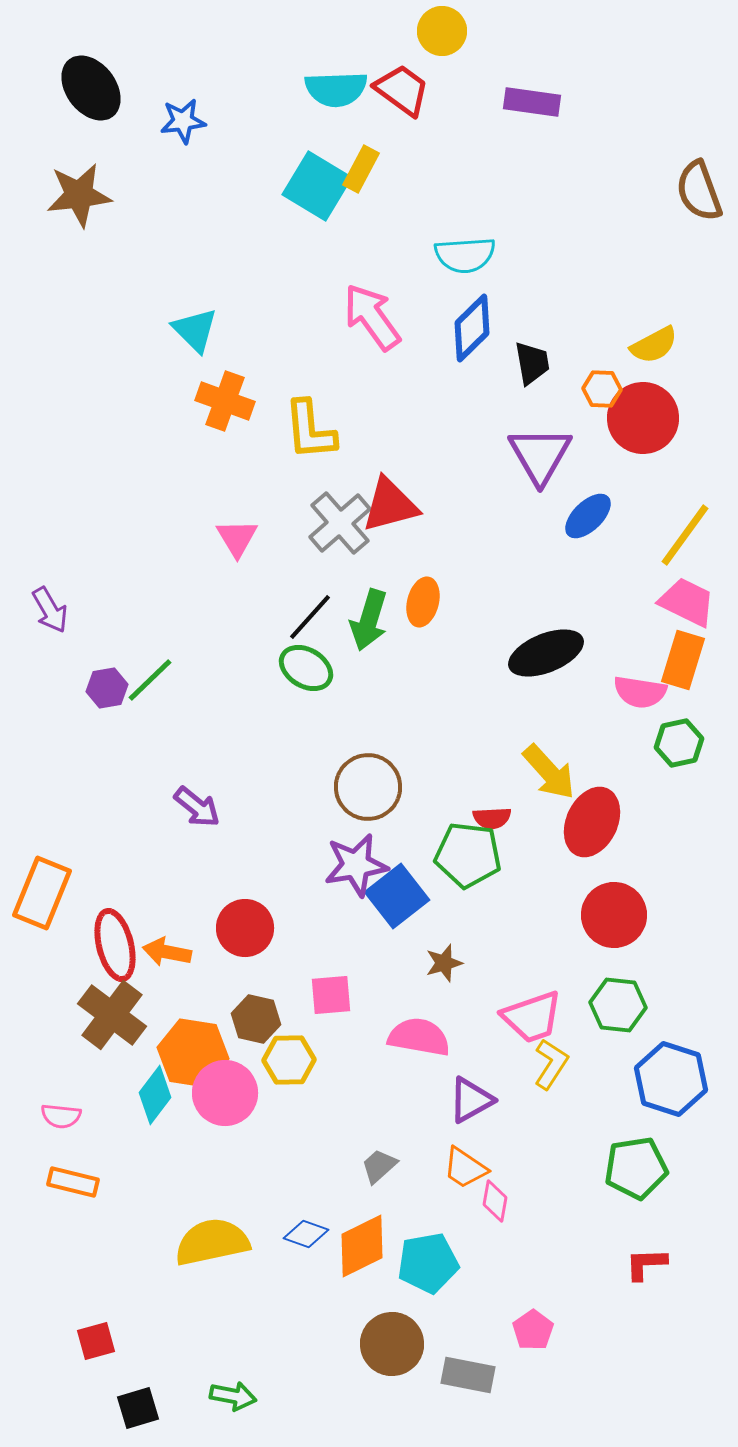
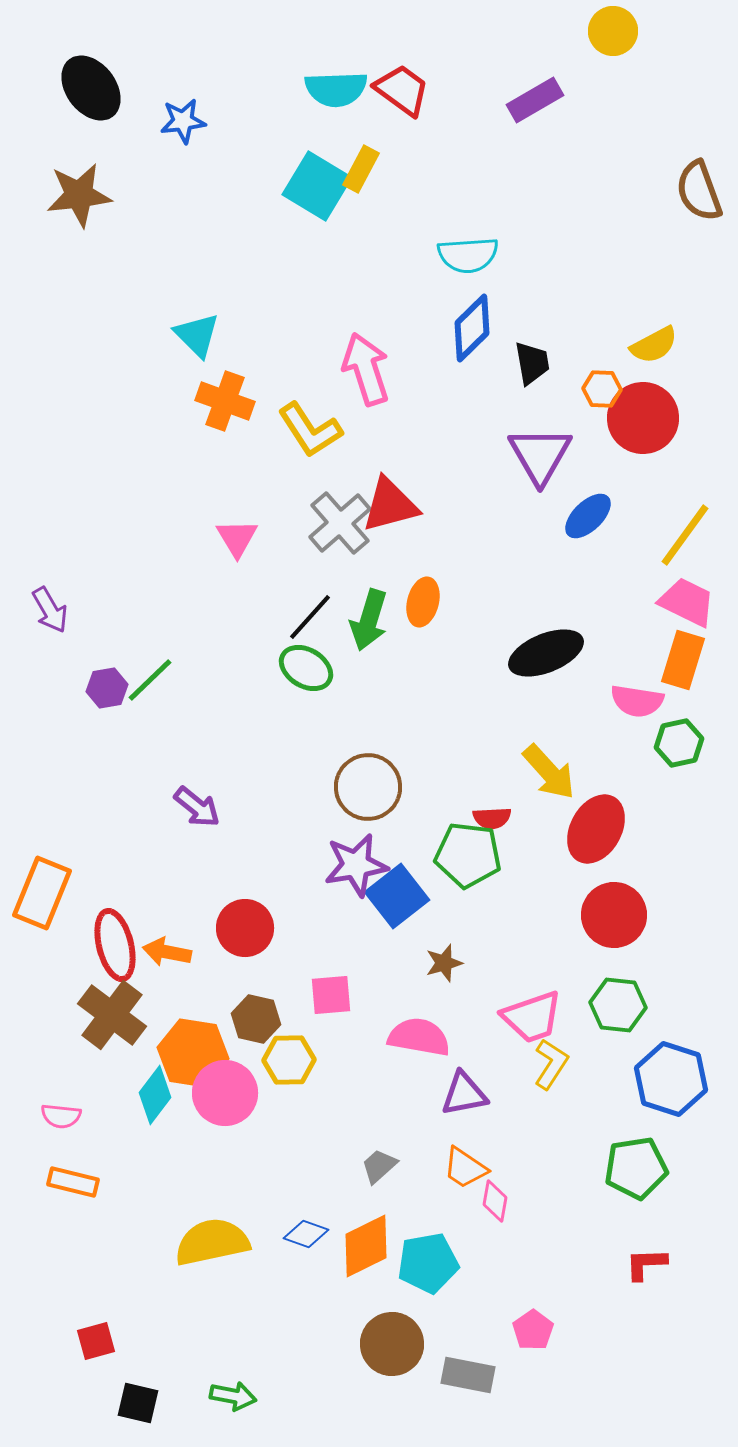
yellow circle at (442, 31): moved 171 px right
purple rectangle at (532, 102): moved 3 px right, 2 px up; rotated 38 degrees counterclockwise
cyan semicircle at (465, 255): moved 3 px right
pink arrow at (372, 317): moved 6 px left, 52 px down; rotated 18 degrees clockwise
cyan triangle at (195, 330): moved 2 px right, 5 px down
yellow L-shape at (310, 430): rotated 28 degrees counterclockwise
pink semicircle at (640, 692): moved 3 px left, 9 px down
red ellipse at (592, 822): moved 4 px right, 7 px down; rotated 4 degrees clockwise
purple triangle at (471, 1100): moved 7 px left, 6 px up; rotated 18 degrees clockwise
orange diamond at (362, 1246): moved 4 px right
black square at (138, 1408): moved 5 px up; rotated 30 degrees clockwise
